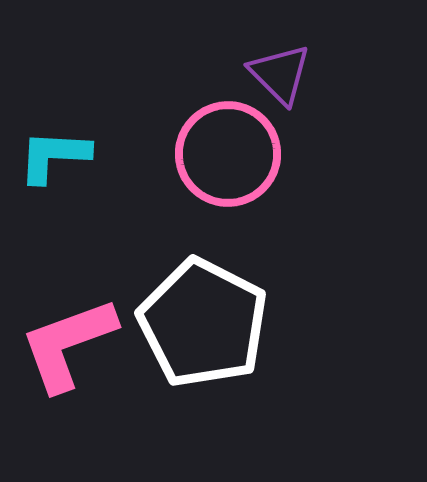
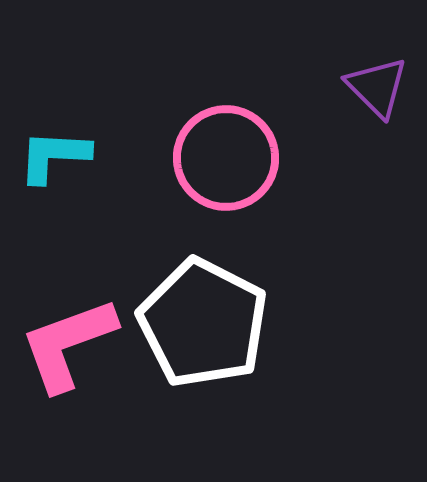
purple triangle: moved 97 px right, 13 px down
pink circle: moved 2 px left, 4 px down
